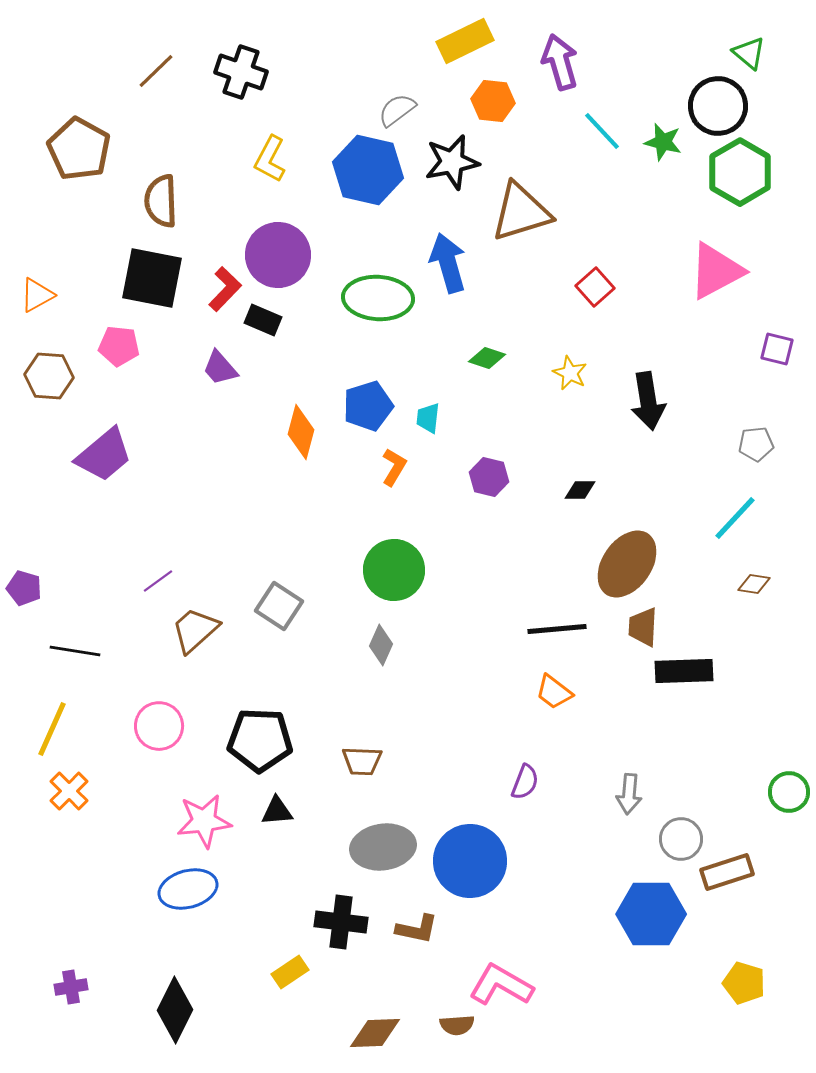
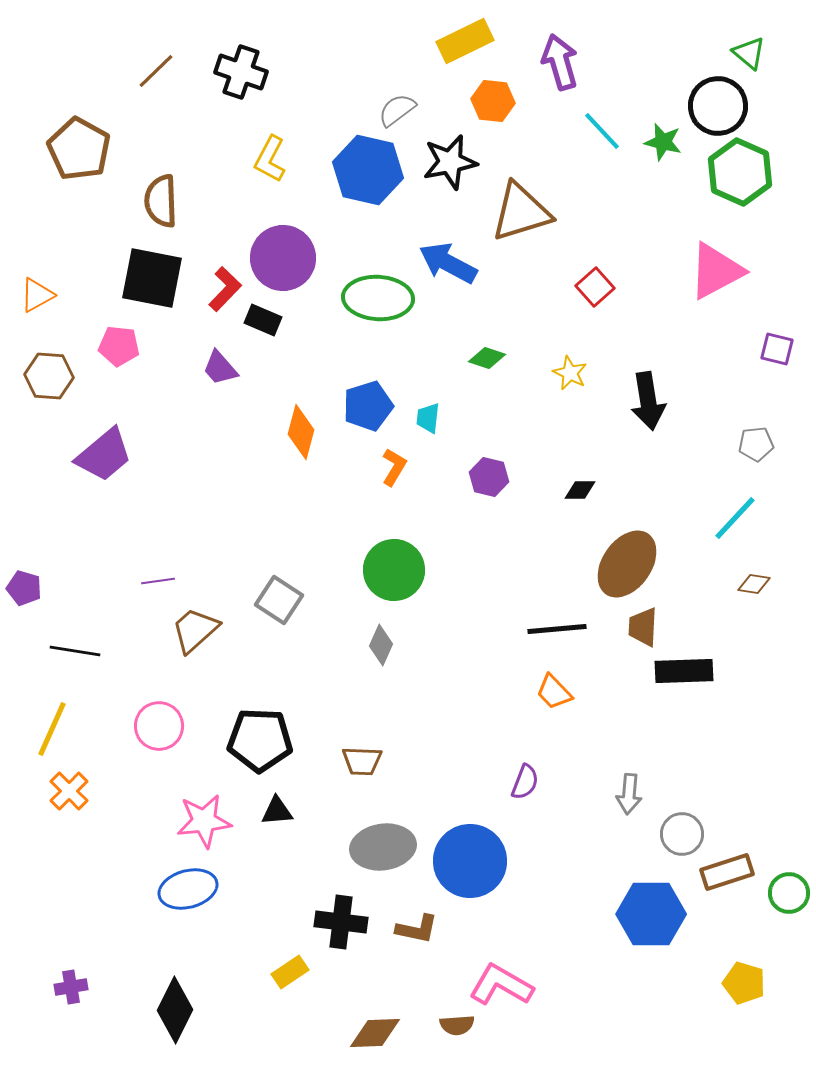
black star at (452, 162): moved 2 px left
green hexagon at (740, 172): rotated 6 degrees counterclockwise
purple circle at (278, 255): moved 5 px right, 3 px down
blue arrow at (448, 263): rotated 46 degrees counterclockwise
purple line at (158, 581): rotated 28 degrees clockwise
gray square at (279, 606): moved 6 px up
orange trapezoid at (554, 692): rotated 9 degrees clockwise
green circle at (789, 792): moved 101 px down
gray circle at (681, 839): moved 1 px right, 5 px up
